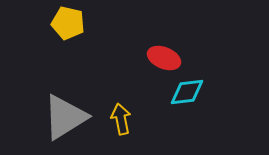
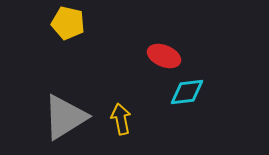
red ellipse: moved 2 px up
